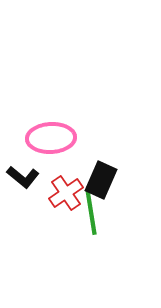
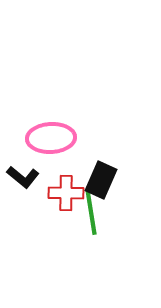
red cross: rotated 36 degrees clockwise
